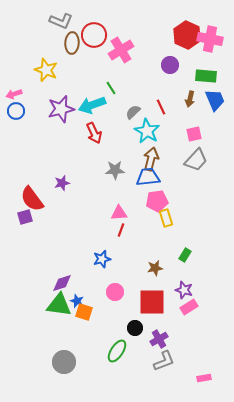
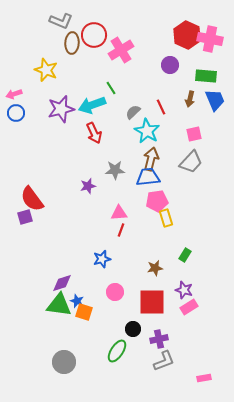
blue circle at (16, 111): moved 2 px down
gray trapezoid at (196, 160): moved 5 px left, 2 px down
purple star at (62, 183): moved 26 px right, 3 px down
black circle at (135, 328): moved 2 px left, 1 px down
purple cross at (159, 339): rotated 18 degrees clockwise
